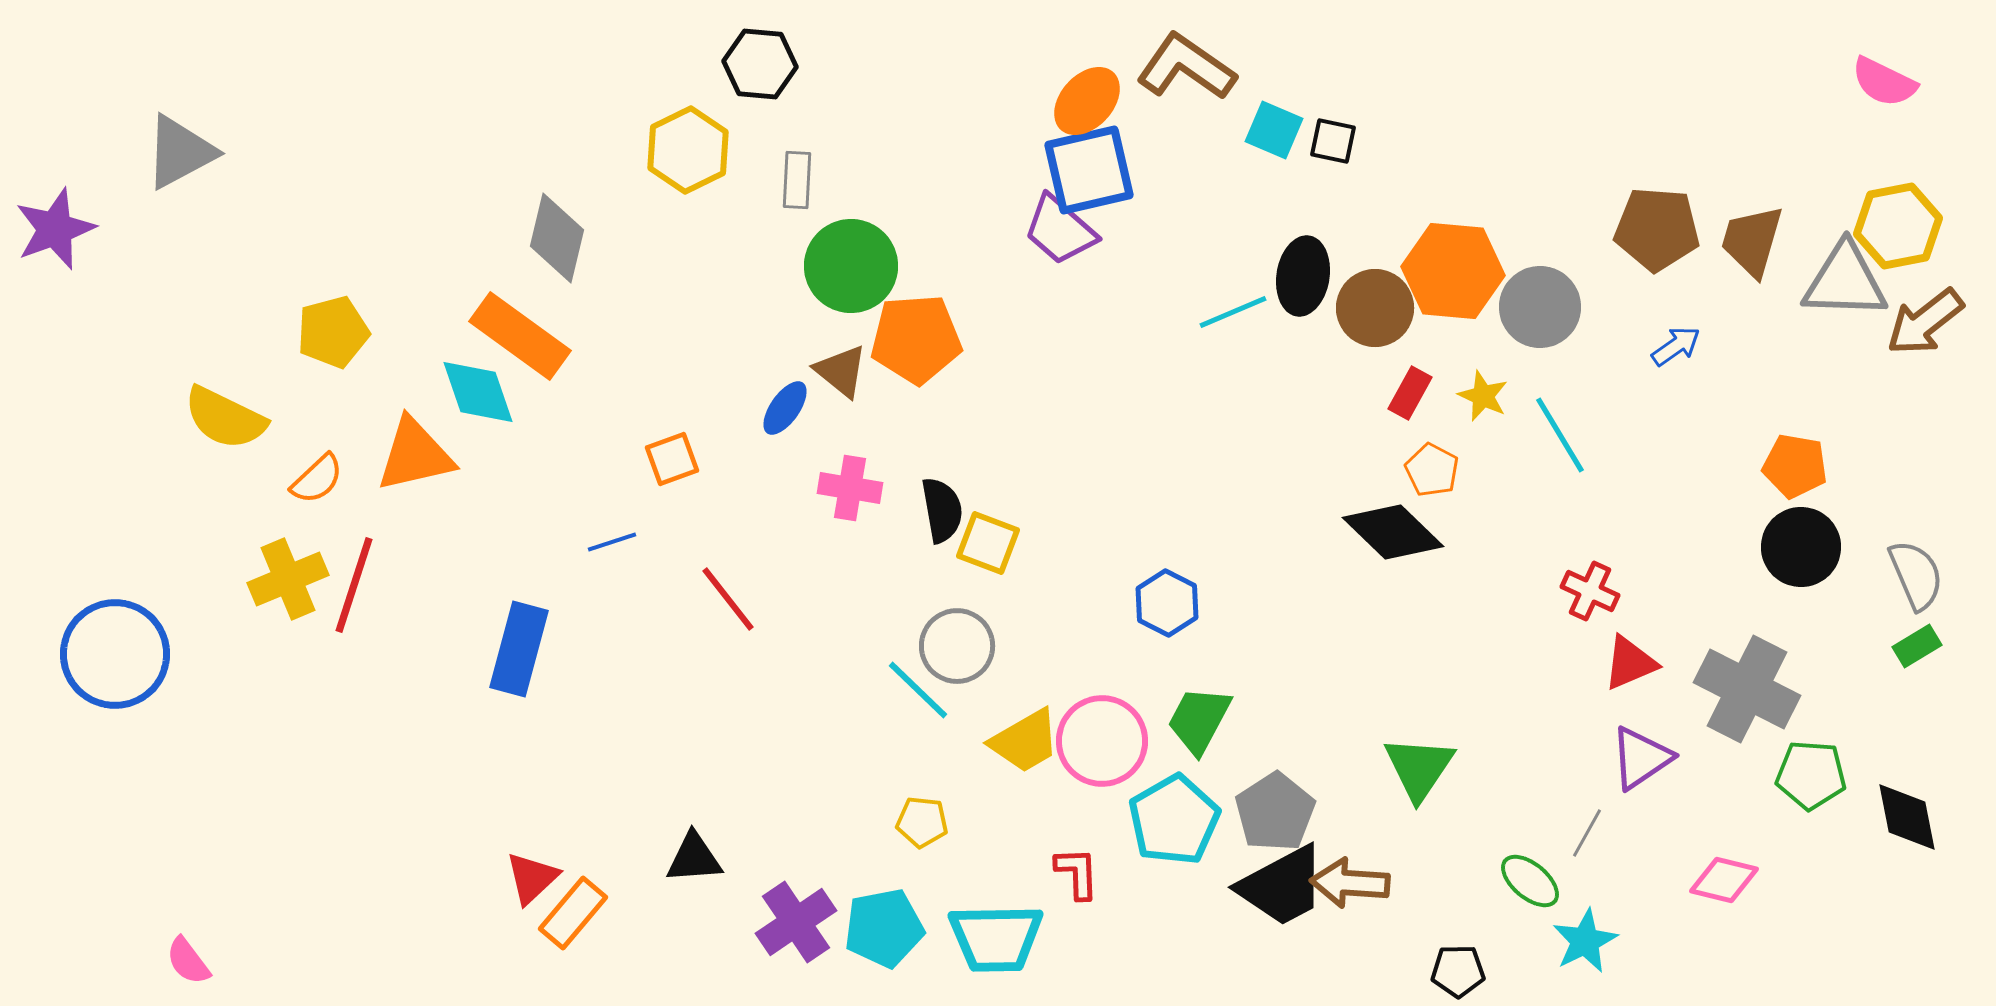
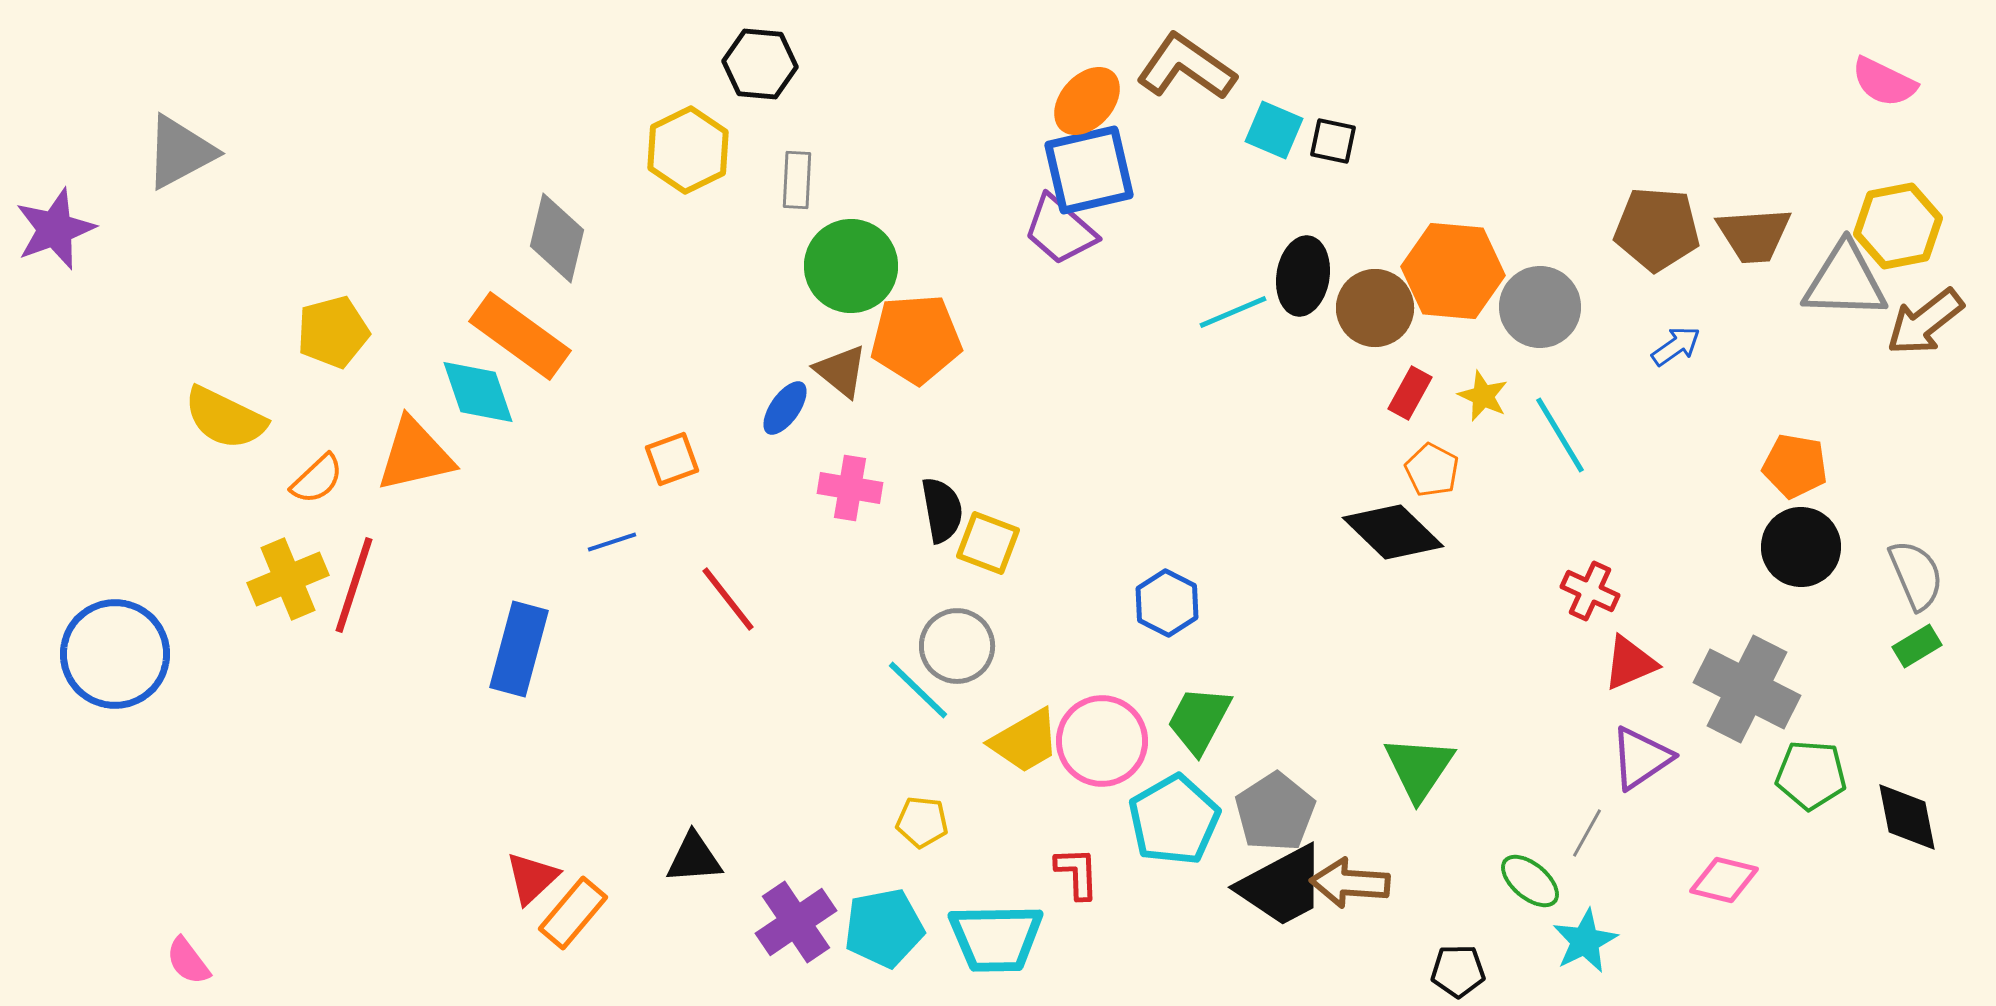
brown trapezoid at (1752, 241): moved 2 px right, 6 px up; rotated 110 degrees counterclockwise
